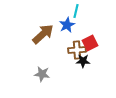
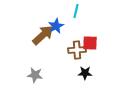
blue star: moved 11 px left, 1 px down
brown arrow: moved 1 px down
red square: rotated 28 degrees clockwise
black star: moved 2 px right, 12 px down
gray star: moved 7 px left, 1 px down
